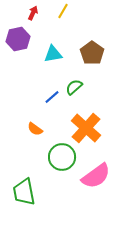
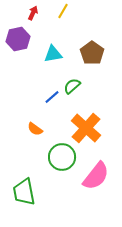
green semicircle: moved 2 px left, 1 px up
pink semicircle: rotated 16 degrees counterclockwise
